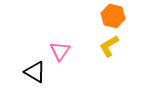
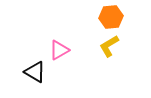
orange hexagon: moved 2 px left, 1 px down; rotated 20 degrees counterclockwise
pink triangle: moved 1 px left, 1 px up; rotated 25 degrees clockwise
